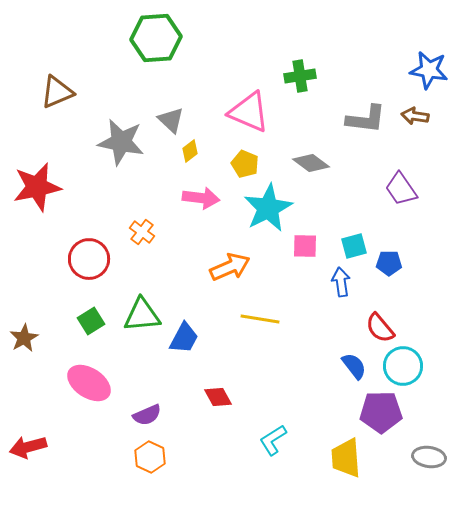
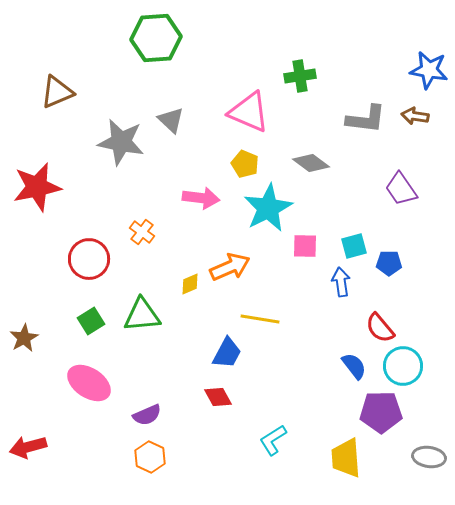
yellow diamond: moved 133 px down; rotated 15 degrees clockwise
blue trapezoid: moved 43 px right, 15 px down
